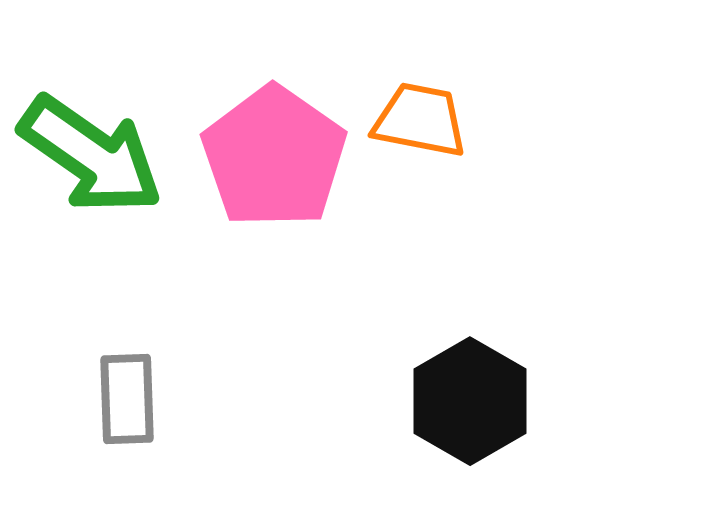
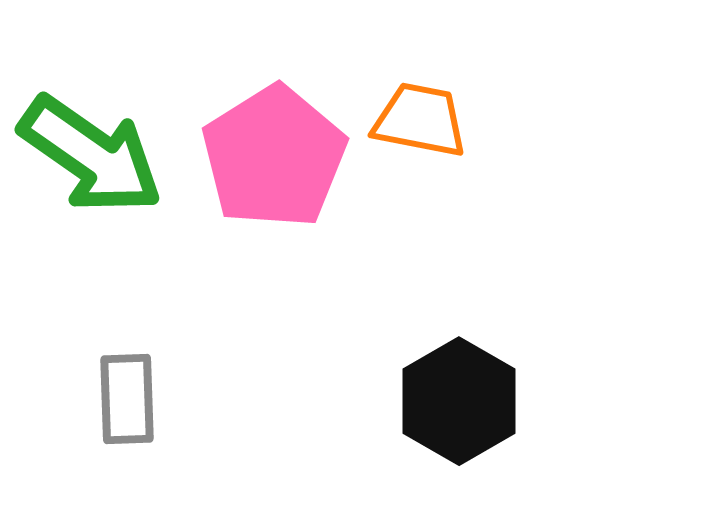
pink pentagon: rotated 5 degrees clockwise
black hexagon: moved 11 px left
